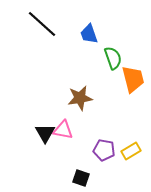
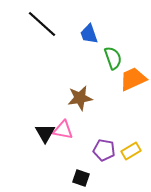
orange trapezoid: rotated 100 degrees counterclockwise
